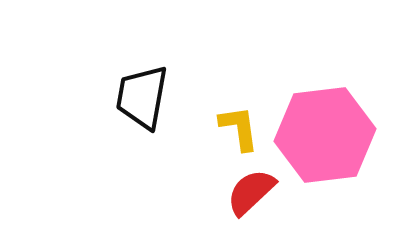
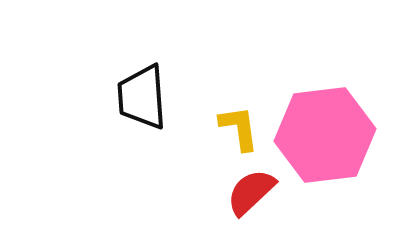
black trapezoid: rotated 14 degrees counterclockwise
